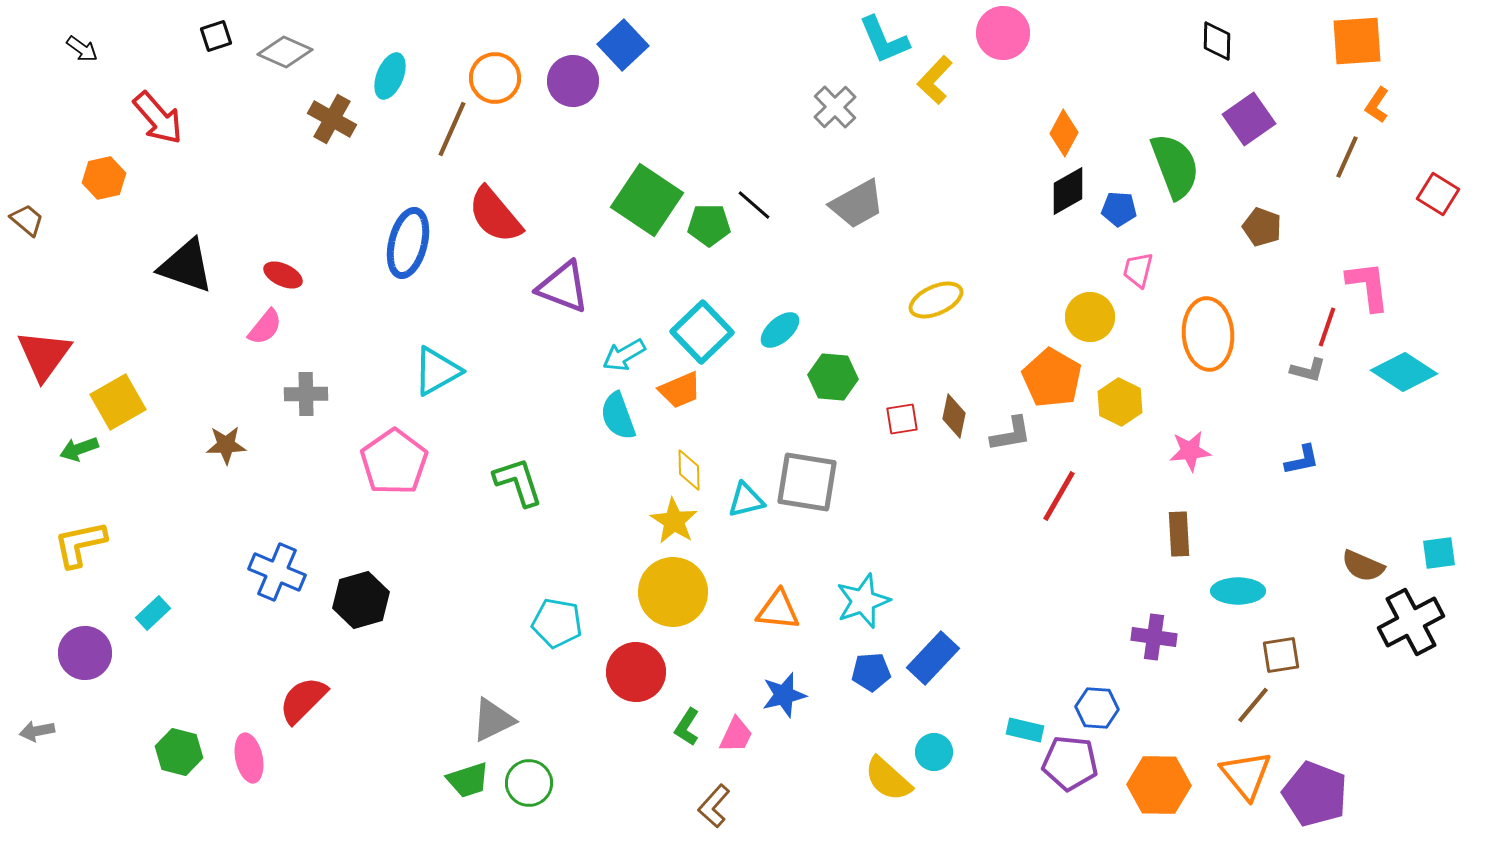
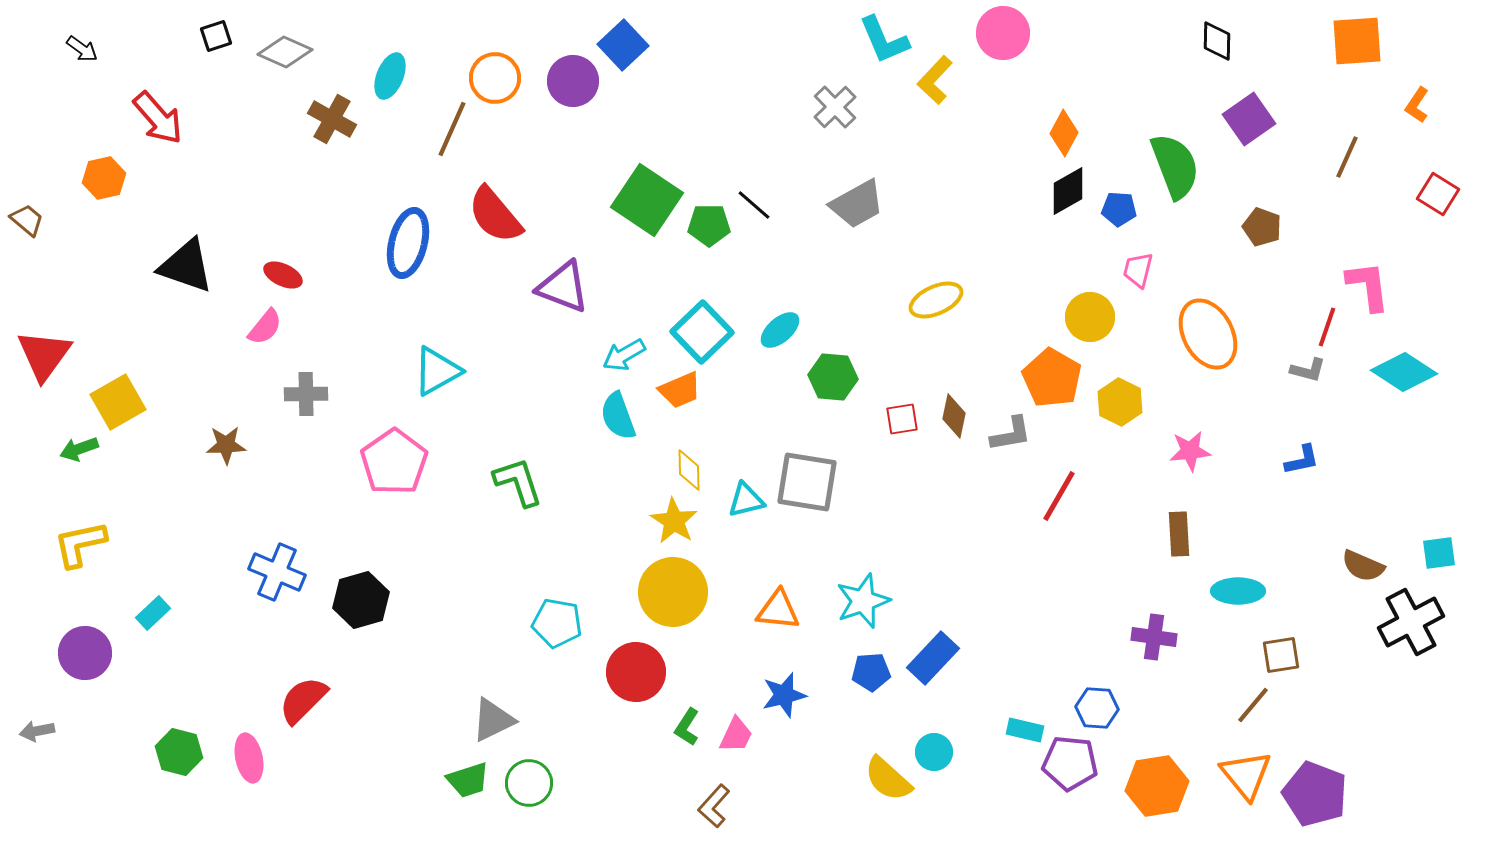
orange L-shape at (1377, 105): moved 40 px right
orange ellipse at (1208, 334): rotated 24 degrees counterclockwise
orange hexagon at (1159, 785): moved 2 px left, 1 px down; rotated 10 degrees counterclockwise
